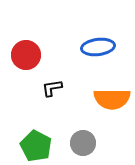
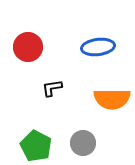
red circle: moved 2 px right, 8 px up
